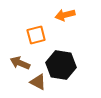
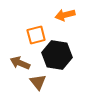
black hexagon: moved 4 px left, 10 px up
brown triangle: rotated 24 degrees clockwise
